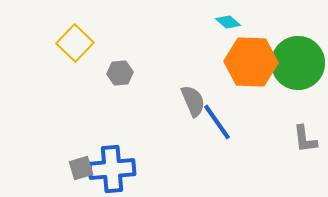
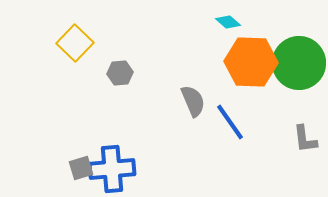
green circle: moved 1 px right
blue line: moved 13 px right
